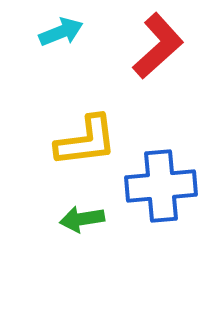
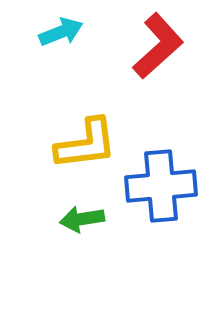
yellow L-shape: moved 3 px down
